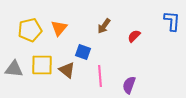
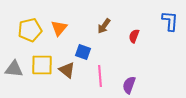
blue L-shape: moved 2 px left
red semicircle: rotated 24 degrees counterclockwise
